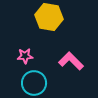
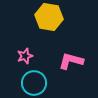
pink star: rotated 14 degrees counterclockwise
pink L-shape: rotated 30 degrees counterclockwise
